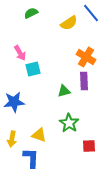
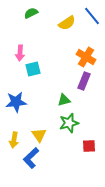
blue line: moved 1 px right, 3 px down
yellow semicircle: moved 2 px left
pink arrow: rotated 35 degrees clockwise
purple rectangle: rotated 24 degrees clockwise
green triangle: moved 9 px down
blue star: moved 2 px right
green star: rotated 24 degrees clockwise
yellow triangle: rotated 35 degrees clockwise
yellow arrow: moved 2 px right, 1 px down
blue L-shape: rotated 135 degrees counterclockwise
